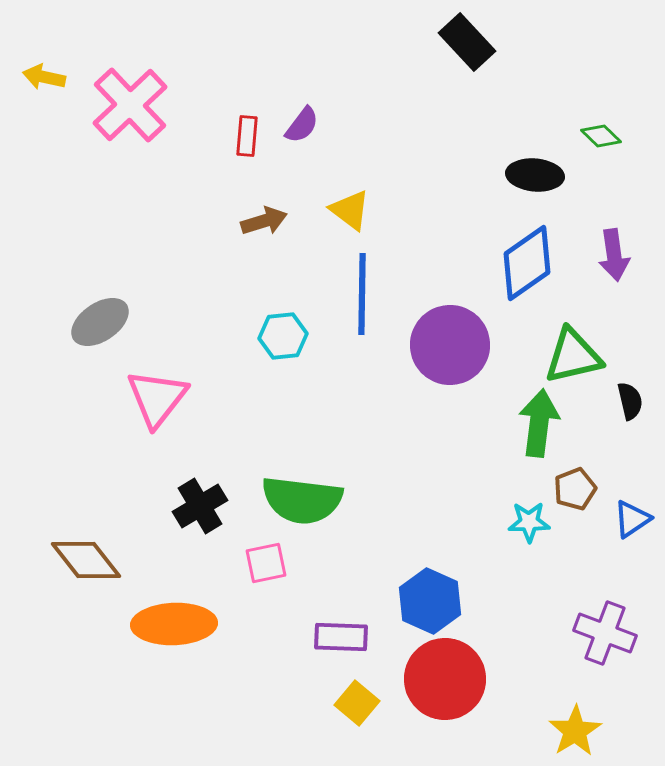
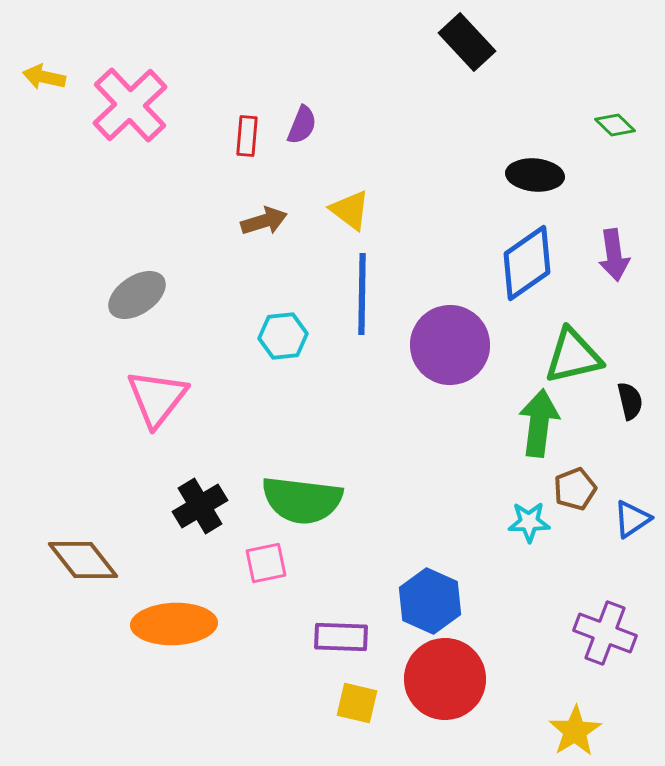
purple semicircle: rotated 15 degrees counterclockwise
green diamond: moved 14 px right, 11 px up
gray ellipse: moved 37 px right, 27 px up
brown diamond: moved 3 px left
yellow square: rotated 27 degrees counterclockwise
